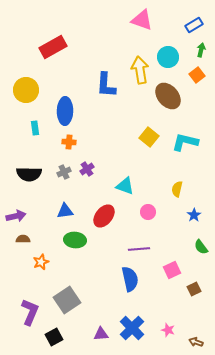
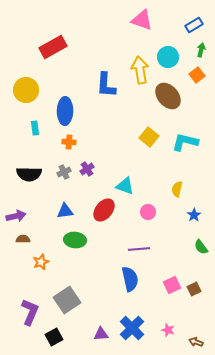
red ellipse: moved 6 px up
pink square: moved 15 px down
